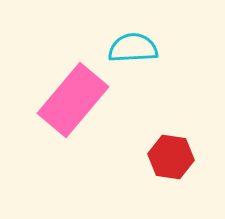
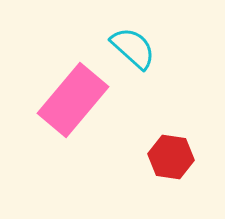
cyan semicircle: rotated 45 degrees clockwise
